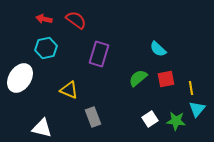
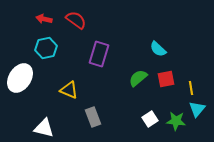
white triangle: moved 2 px right
